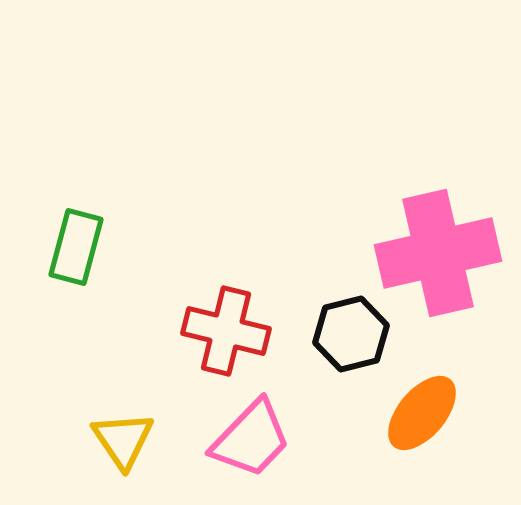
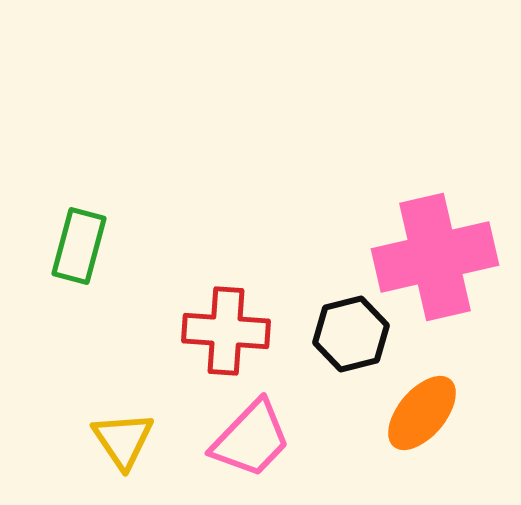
green rectangle: moved 3 px right, 1 px up
pink cross: moved 3 px left, 4 px down
red cross: rotated 10 degrees counterclockwise
